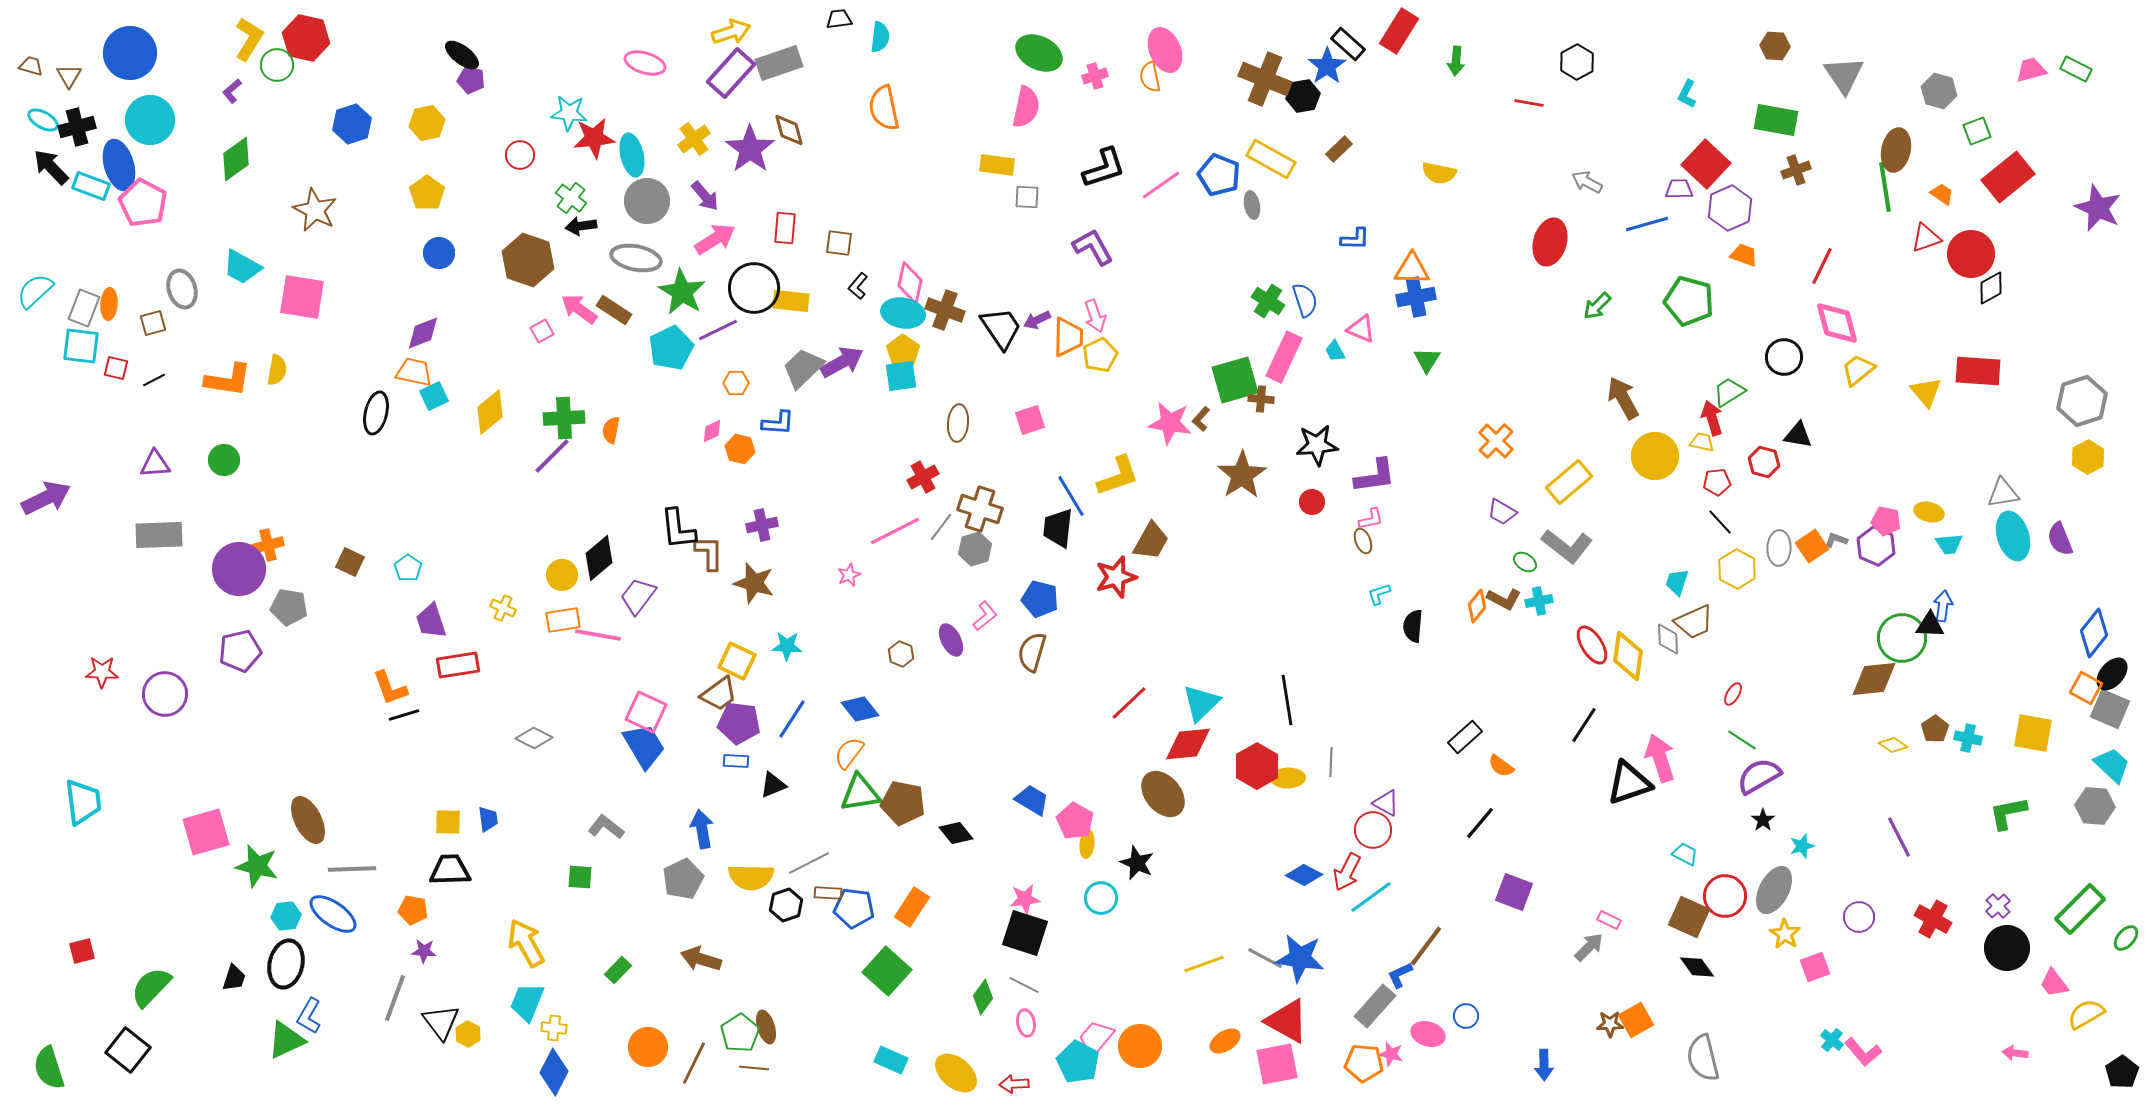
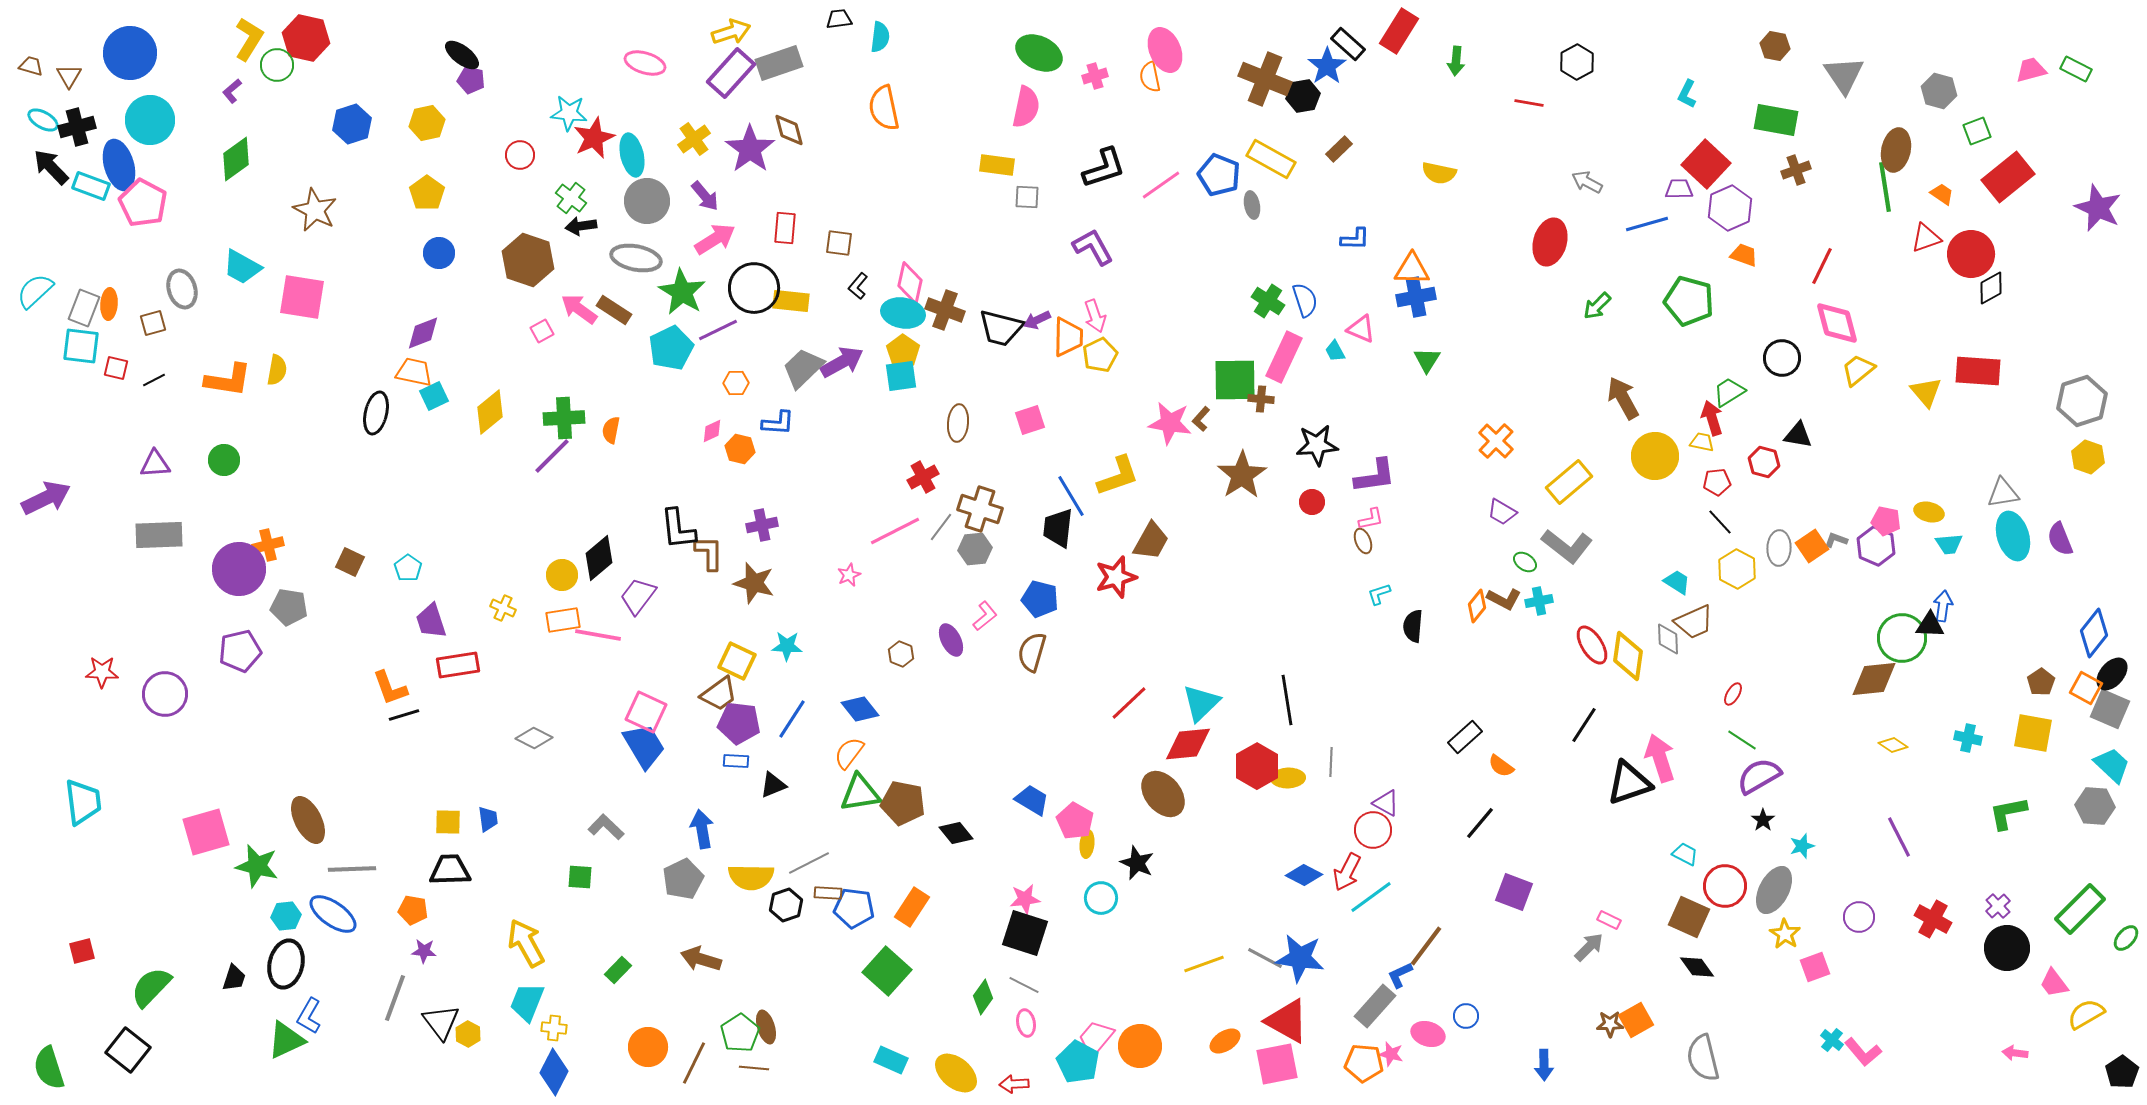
brown hexagon at (1775, 46): rotated 8 degrees clockwise
red star at (594, 138): rotated 18 degrees counterclockwise
black trapezoid at (1001, 328): rotated 138 degrees clockwise
black circle at (1784, 357): moved 2 px left, 1 px down
green square at (1235, 380): rotated 15 degrees clockwise
yellow hexagon at (2088, 457): rotated 12 degrees counterclockwise
gray hexagon at (975, 549): rotated 12 degrees clockwise
cyan trapezoid at (1677, 582): rotated 104 degrees clockwise
brown pentagon at (1935, 729): moved 106 px right, 47 px up
gray L-shape at (606, 827): rotated 6 degrees clockwise
red circle at (1725, 896): moved 10 px up
